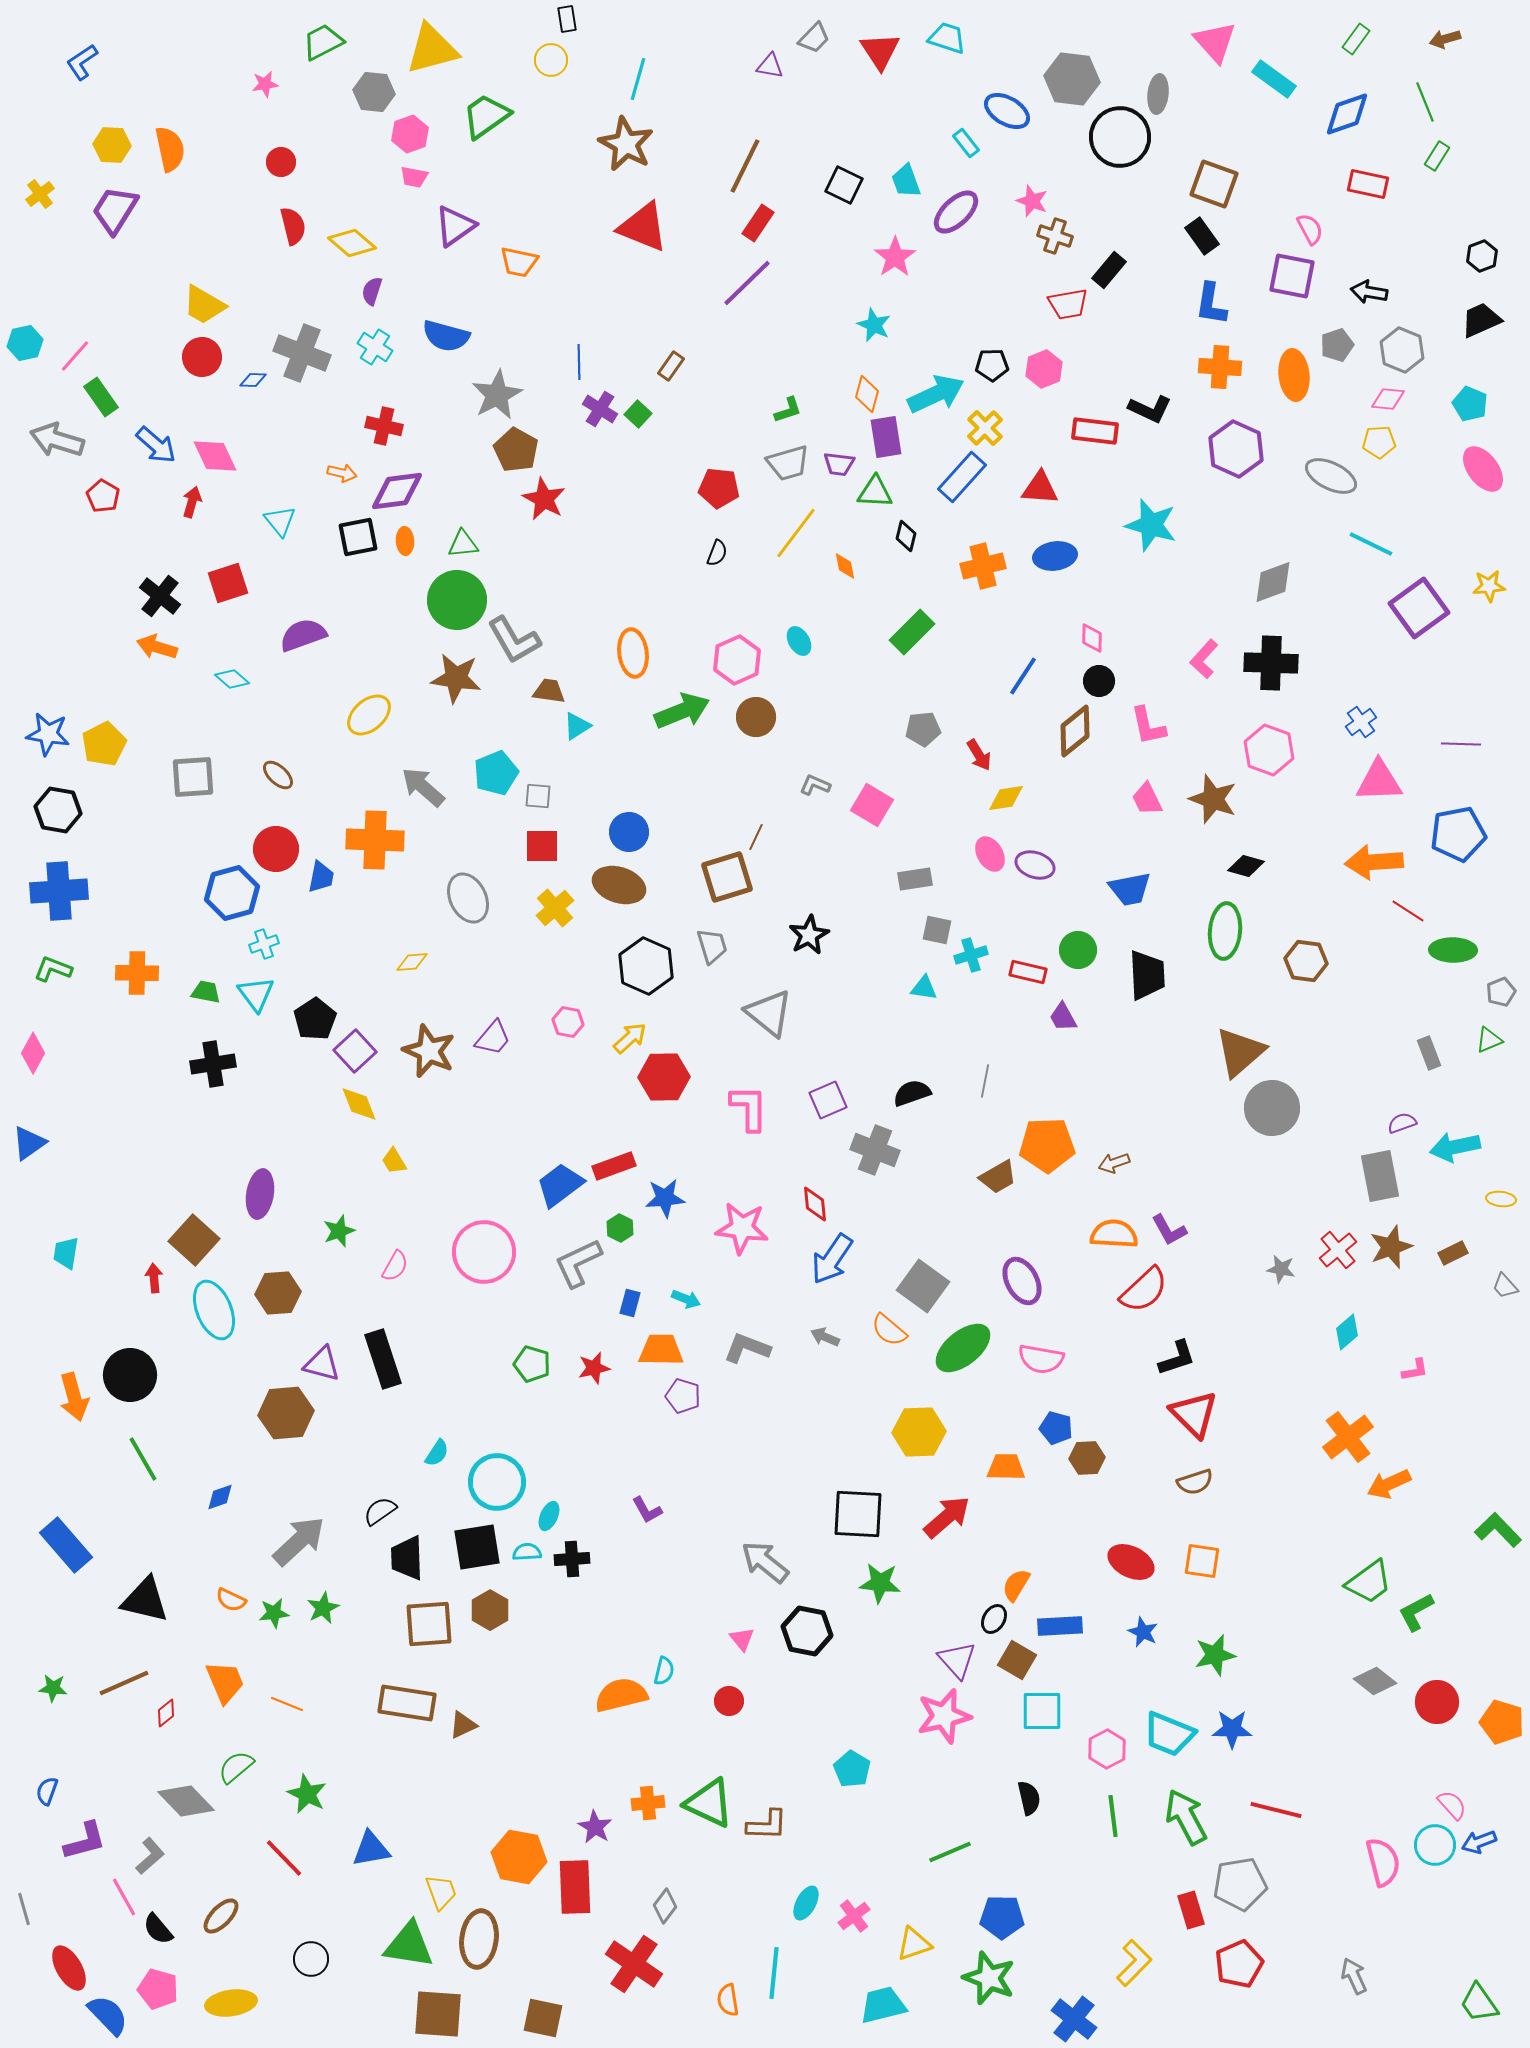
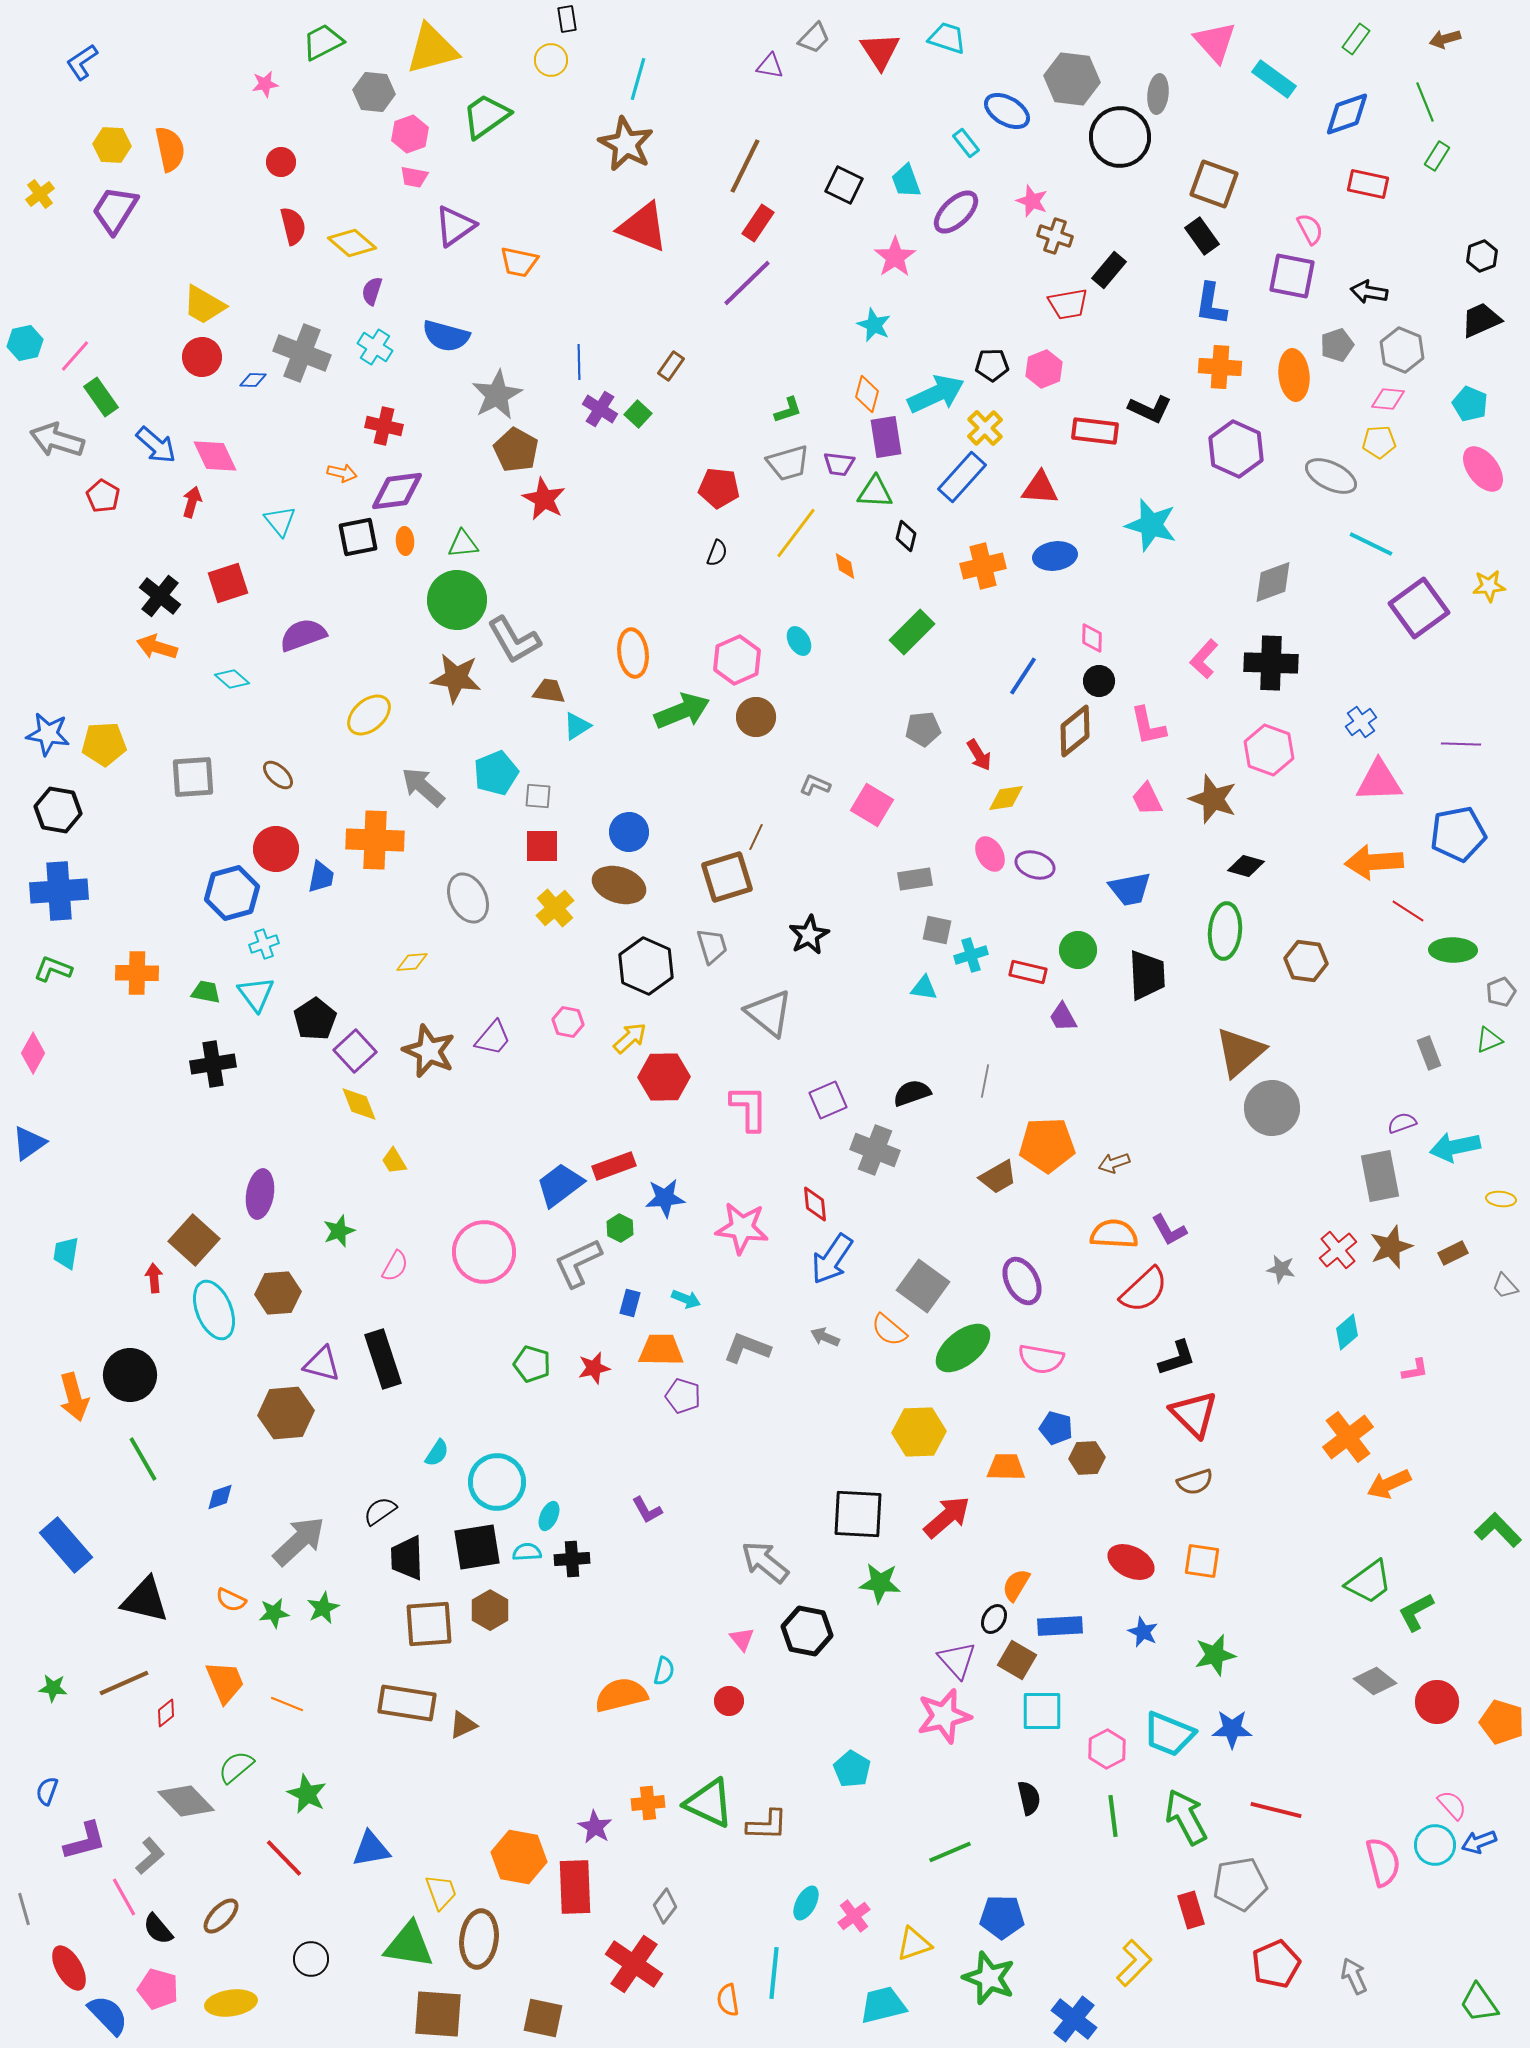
yellow pentagon at (104, 744): rotated 24 degrees clockwise
red pentagon at (1239, 1964): moved 37 px right
